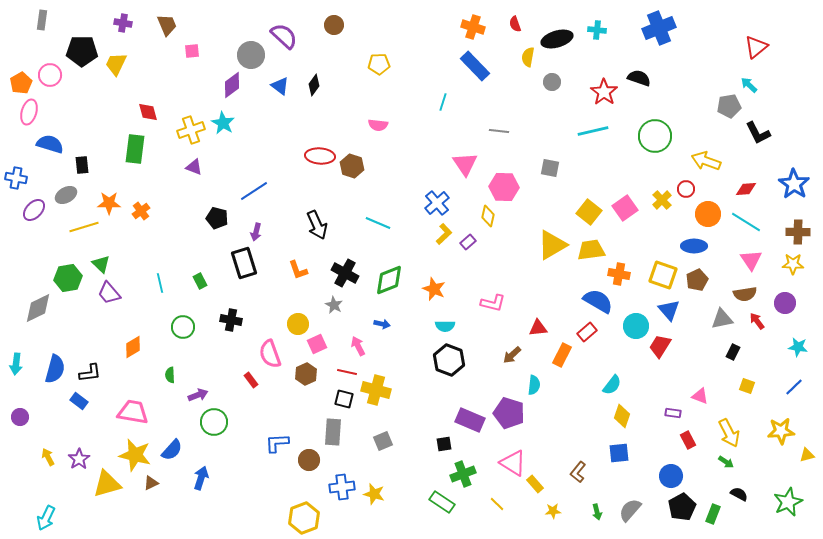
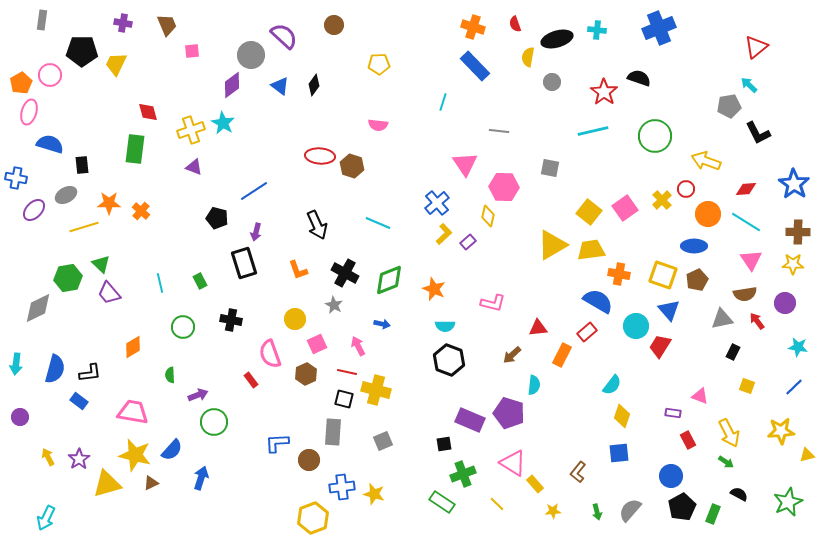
orange cross at (141, 211): rotated 12 degrees counterclockwise
yellow circle at (298, 324): moved 3 px left, 5 px up
yellow hexagon at (304, 518): moved 9 px right
